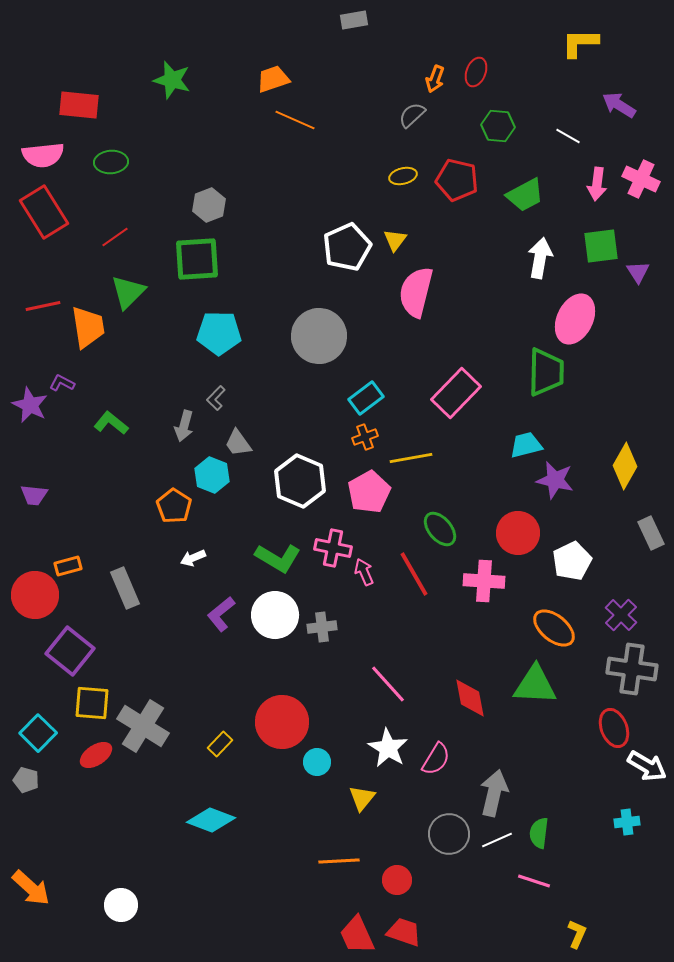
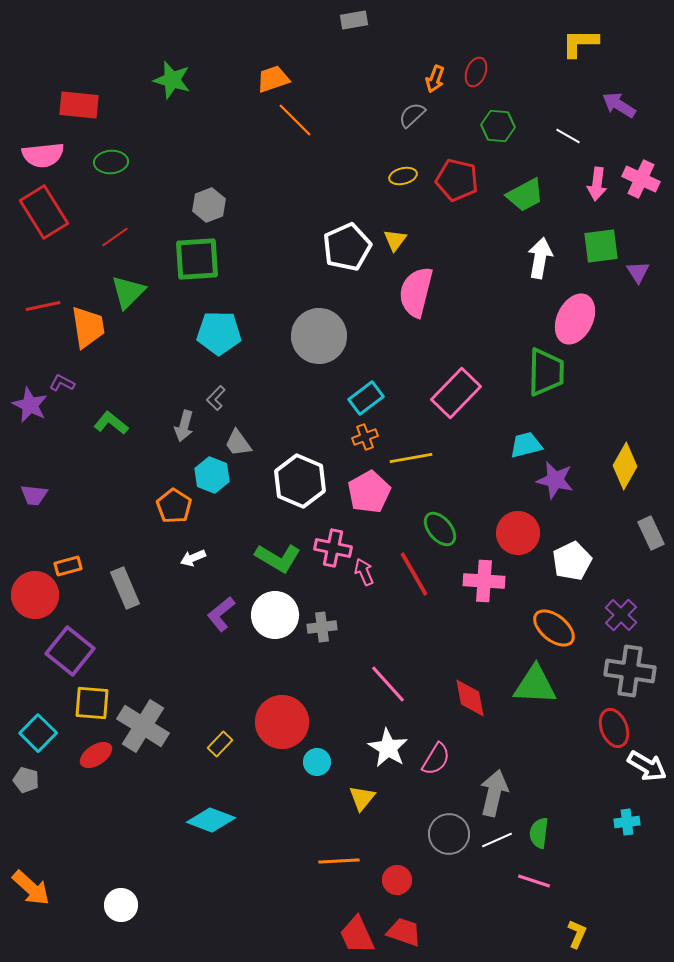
orange line at (295, 120): rotated 21 degrees clockwise
gray cross at (632, 669): moved 2 px left, 2 px down
